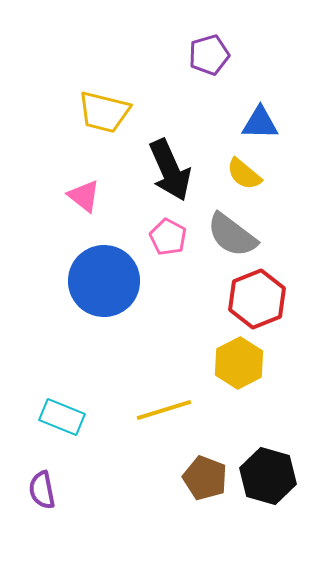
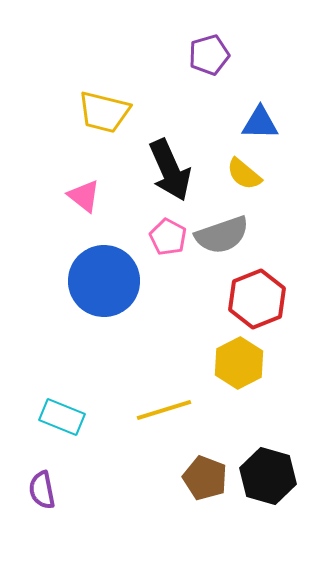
gray semicircle: moved 10 px left; rotated 56 degrees counterclockwise
